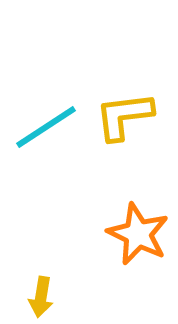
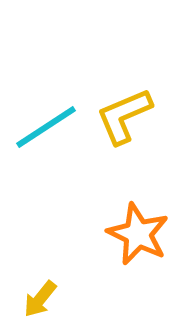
yellow L-shape: rotated 16 degrees counterclockwise
yellow arrow: moved 1 px left, 2 px down; rotated 30 degrees clockwise
